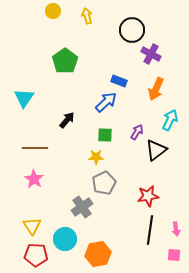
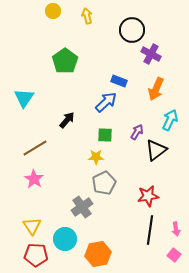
brown line: rotated 30 degrees counterclockwise
pink square: rotated 32 degrees clockwise
